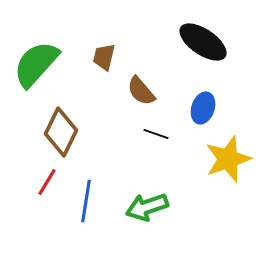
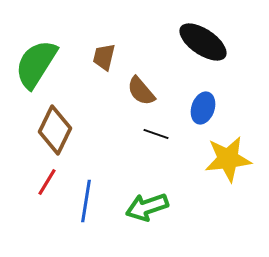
green semicircle: rotated 10 degrees counterclockwise
brown diamond: moved 6 px left, 2 px up
yellow star: rotated 12 degrees clockwise
